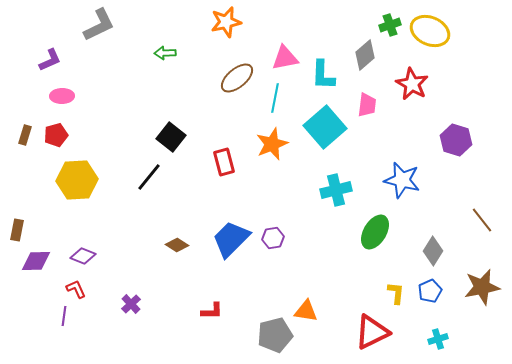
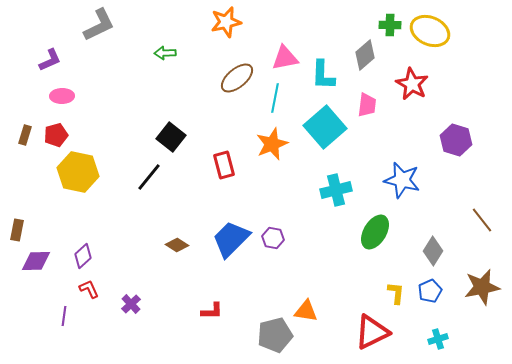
green cross at (390, 25): rotated 20 degrees clockwise
red rectangle at (224, 162): moved 3 px down
yellow hexagon at (77, 180): moved 1 px right, 8 px up; rotated 15 degrees clockwise
purple hexagon at (273, 238): rotated 20 degrees clockwise
purple diamond at (83, 256): rotated 65 degrees counterclockwise
red L-shape at (76, 289): moved 13 px right
